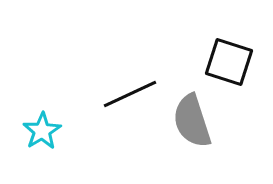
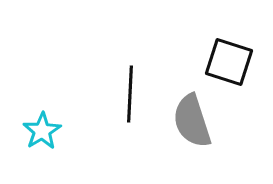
black line: rotated 62 degrees counterclockwise
